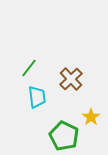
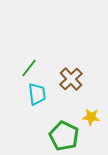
cyan trapezoid: moved 3 px up
yellow star: rotated 30 degrees counterclockwise
